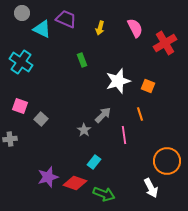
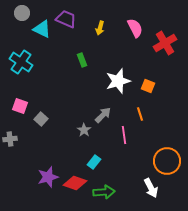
green arrow: moved 2 px up; rotated 25 degrees counterclockwise
